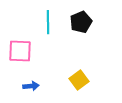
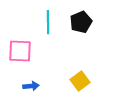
yellow square: moved 1 px right, 1 px down
